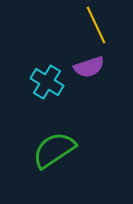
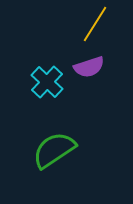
yellow line: moved 1 px left, 1 px up; rotated 57 degrees clockwise
cyan cross: rotated 12 degrees clockwise
